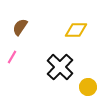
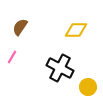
black cross: moved 1 px down; rotated 16 degrees counterclockwise
